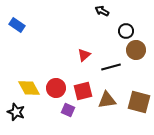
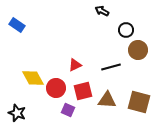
black circle: moved 1 px up
brown circle: moved 2 px right
red triangle: moved 9 px left, 10 px down; rotated 16 degrees clockwise
yellow diamond: moved 4 px right, 10 px up
brown triangle: rotated 12 degrees clockwise
black star: moved 1 px right, 1 px down
